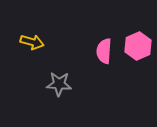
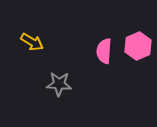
yellow arrow: rotated 15 degrees clockwise
